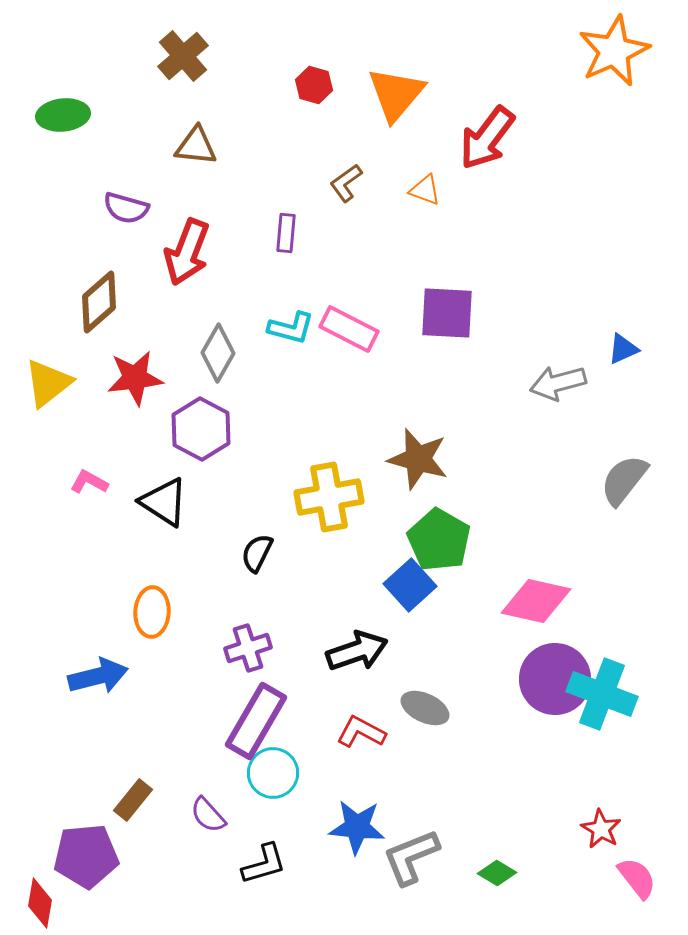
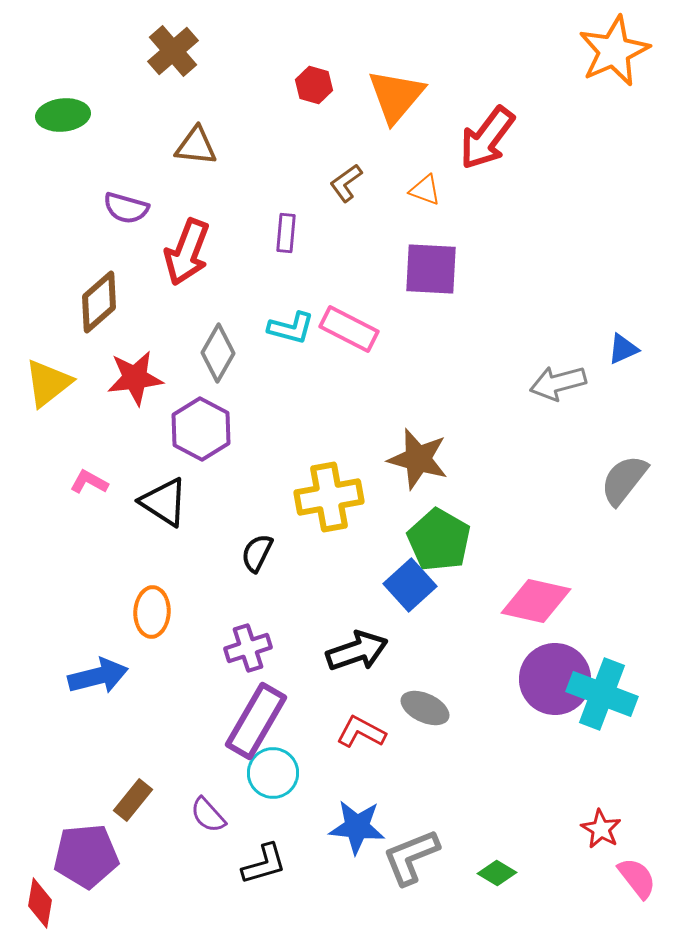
brown cross at (183, 56): moved 10 px left, 5 px up
orange triangle at (396, 94): moved 2 px down
purple square at (447, 313): moved 16 px left, 44 px up
